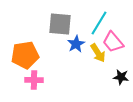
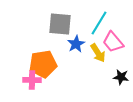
orange pentagon: moved 18 px right, 9 px down
pink cross: moved 2 px left
